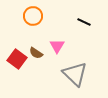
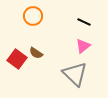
pink triangle: moved 26 px right; rotated 21 degrees clockwise
